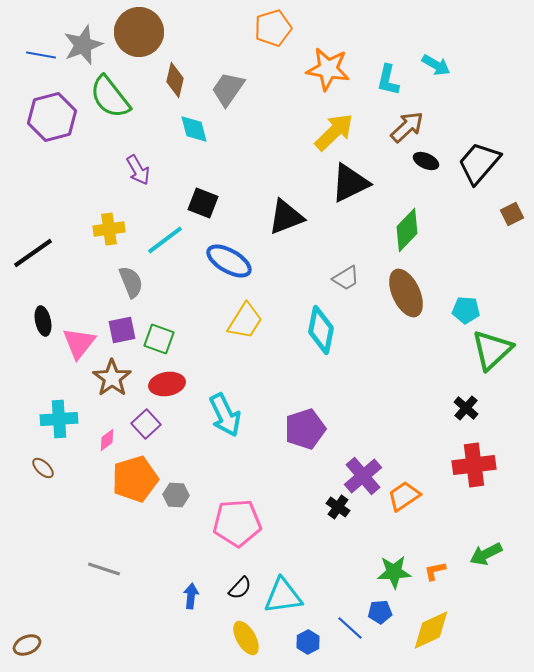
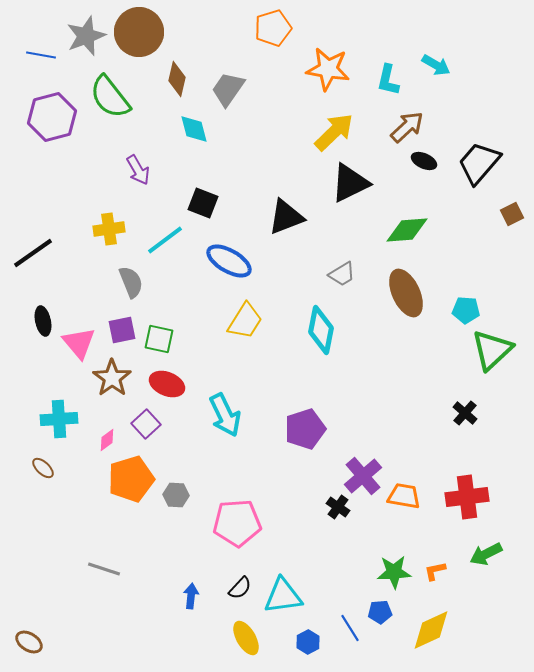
gray star at (83, 45): moved 3 px right, 9 px up
brown diamond at (175, 80): moved 2 px right, 1 px up
black ellipse at (426, 161): moved 2 px left
green diamond at (407, 230): rotated 42 degrees clockwise
gray trapezoid at (346, 278): moved 4 px left, 4 px up
green square at (159, 339): rotated 8 degrees counterclockwise
pink triangle at (79, 343): rotated 18 degrees counterclockwise
red ellipse at (167, 384): rotated 32 degrees clockwise
black cross at (466, 408): moved 1 px left, 5 px down
red cross at (474, 465): moved 7 px left, 32 px down
orange pentagon at (135, 479): moved 4 px left
orange trapezoid at (404, 496): rotated 44 degrees clockwise
blue line at (350, 628): rotated 16 degrees clockwise
brown ellipse at (27, 645): moved 2 px right, 3 px up; rotated 56 degrees clockwise
